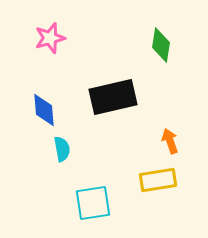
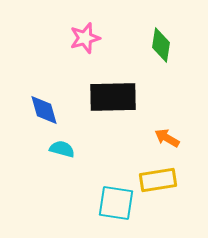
pink star: moved 35 px right
black rectangle: rotated 12 degrees clockwise
blue diamond: rotated 12 degrees counterclockwise
orange arrow: moved 3 px left, 3 px up; rotated 40 degrees counterclockwise
cyan semicircle: rotated 65 degrees counterclockwise
cyan square: moved 23 px right; rotated 18 degrees clockwise
